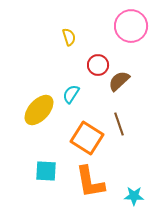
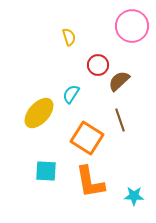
pink circle: moved 1 px right
yellow ellipse: moved 3 px down
brown line: moved 1 px right, 4 px up
